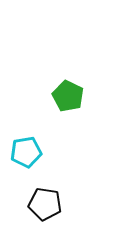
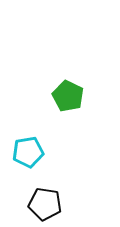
cyan pentagon: moved 2 px right
